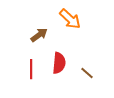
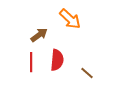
red semicircle: moved 2 px left, 3 px up
red line: moved 7 px up
